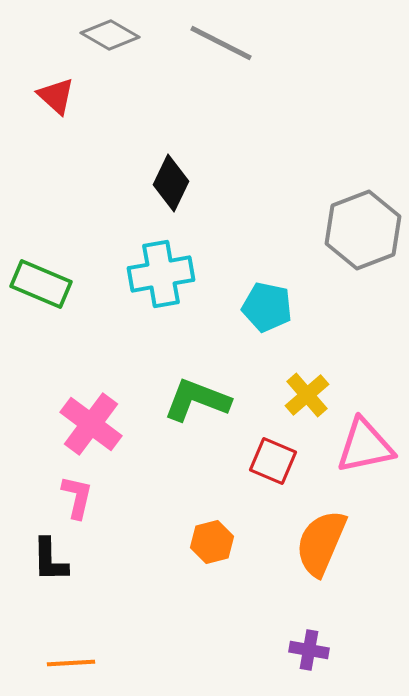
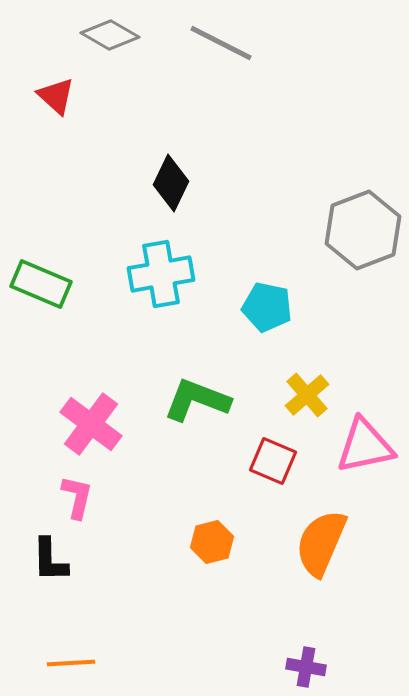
purple cross: moved 3 px left, 17 px down
